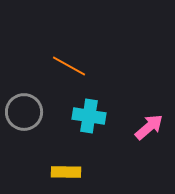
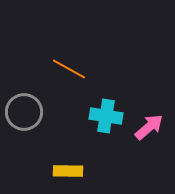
orange line: moved 3 px down
cyan cross: moved 17 px right
yellow rectangle: moved 2 px right, 1 px up
